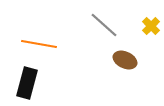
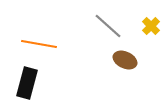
gray line: moved 4 px right, 1 px down
